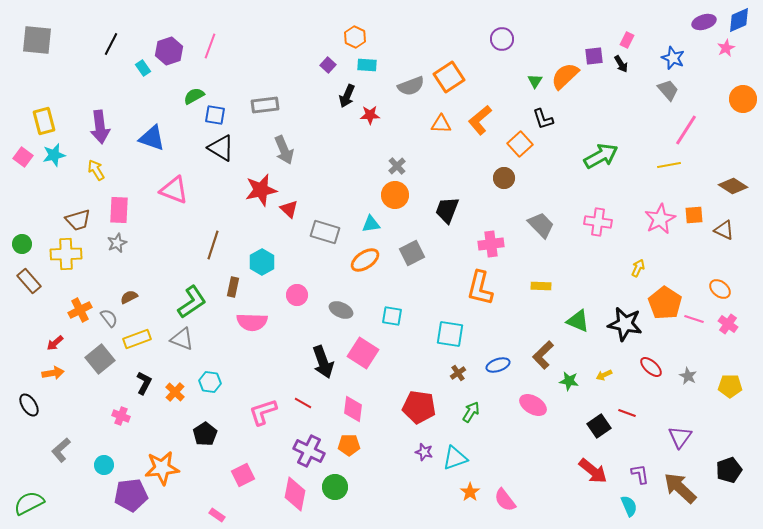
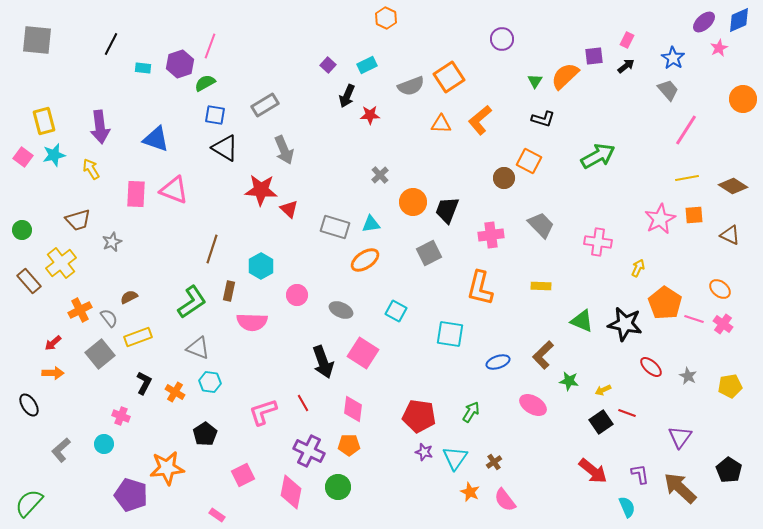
purple ellipse at (704, 22): rotated 25 degrees counterclockwise
orange hexagon at (355, 37): moved 31 px right, 19 px up
pink star at (726, 48): moved 7 px left
purple hexagon at (169, 51): moved 11 px right, 13 px down
blue star at (673, 58): rotated 10 degrees clockwise
black arrow at (621, 64): moved 5 px right, 2 px down; rotated 96 degrees counterclockwise
cyan rectangle at (367, 65): rotated 30 degrees counterclockwise
cyan rectangle at (143, 68): rotated 49 degrees counterclockwise
green semicircle at (194, 96): moved 11 px right, 13 px up
gray rectangle at (265, 105): rotated 24 degrees counterclockwise
black L-shape at (543, 119): rotated 55 degrees counterclockwise
blue triangle at (152, 138): moved 4 px right, 1 px down
orange square at (520, 144): moved 9 px right, 17 px down; rotated 20 degrees counterclockwise
black triangle at (221, 148): moved 4 px right
green arrow at (601, 156): moved 3 px left
yellow line at (669, 165): moved 18 px right, 13 px down
gray cross at (397, 166): moved 17 px left, 9 px down
yellow arrow at (96, 170): moved 5 px left, 1 px up
red star at (261, 190): rotated 16 degrees clockwise
orange circle at (395, 195): moved 18 px right, 7 px down
pink rectangle at (119, 210): moved 17 px right, 16 px up
pink cross at (598, 222): moved 20 px down
brown triangle at (724, 230): moved 6 px right, 5 px down
gray rectangle at (325, 232): moved 10 px right, 5 px up
gray star at (117, 243): moved 5 px left, 1 px up
green circle at (22, 244): moved 14 px up
pink cross at (491, 244): moved 9 px up
brown line at (213, 245): moved 1 px left, 4 px down
gray square at (412, 253): moved 17 px right
yellow cross at (66, 254): moved 5 px left, 9 px down; rotated 36 degrees counterclockwise
cyan hexagon at (262, 262): moved 1 px left, 4 px down
brown rectangle at (233, 287): moved 4 px left, 4 px down
cyan square at (392, 316): moved 4 px right, 5 px up; rotated 20 degrees clockwise
green triangle at (578, 321): moved 4 px right
pink cross at (728, 324): moved 5 px left
yellow rectangle at (137, 339): moved 1 px right, 2 px up
gray triangle at (182, 339): moved 16 px right, 9 px down
red arrow at (55, 343): moved 2 px left
gray square at (100, 359): moved 5 px up
blue ellipse at (498, 365): moved 3 px up
orange arrow at (53, 373): rotated 10 degrees clockwise
brown cross at (458, 373): moved 36 px right, 89 px down
yellow arrow at (604, 375): moved 1 px left, 15 px down
yellow pentagon at (730, 386): rotated 10 degrees counterclockwise
orange cross at (175, 392): rotated 12 degrees counterclockwise
red line at (303, 403): rotated 30 degrees clockwise
red pentagon at (419, 407): moved 9 px down
black square at (599, 426): moved 2 px right, 4 px up
cyan triangle at (455, 458): rotated 36 degrees counterclockwise
cyan circle at (104, 465): moved 21 px up
orange star at (162, 468): moved 5 px right
black pentagon at (729, 470): rotated 20 degrees counterclockwise
green circle at (335, 487): moved 3 px right
orange star at (470, 492): rotated 12 degrees counterclockwise
pink diamond at (295, 494): moved 4 px left, 2 px up
purple pentagon at (131, 495): rotated 24 degrees clockwise
green semicircle at (29, 503): rotated 20 degrees counterclockwise
cyan semicircle at (629, 506): moved 2 px left, 1 px down
